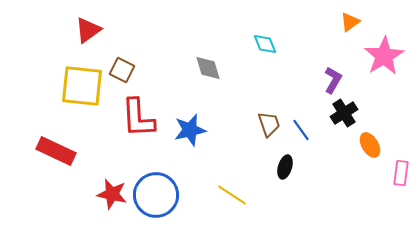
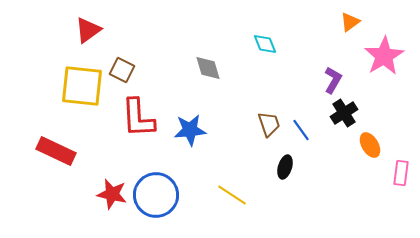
blue star: rotated 8 degrees clockwise
